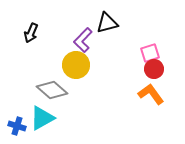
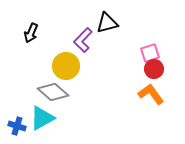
yellow circle: moved 10 px left, 1 px down
gray diamond: moved 1 px right, 2 px down
